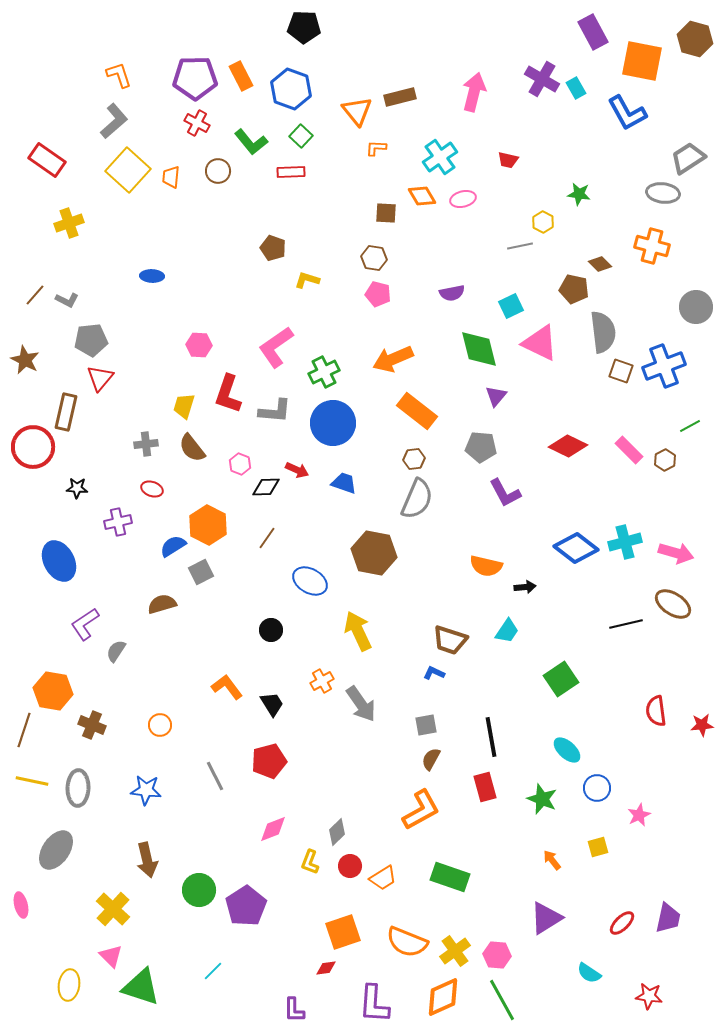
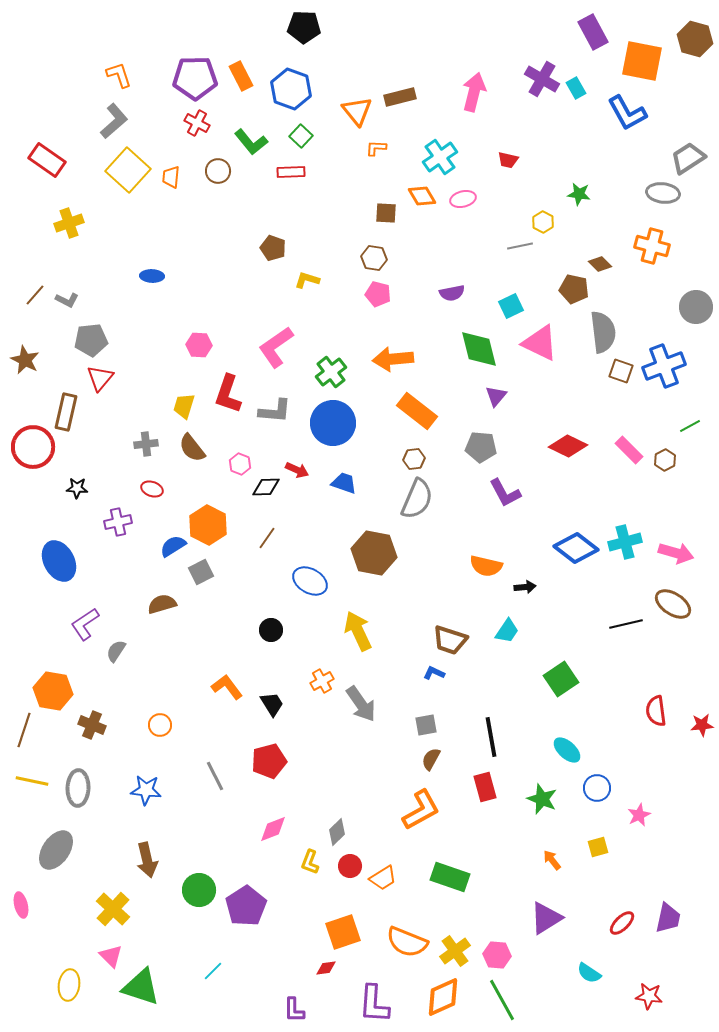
orange arrow at (393, 359): rotated 18 degrees clockwise
green cross at (324, 372): moved 7 px right; rotated 12 degrees counterclockwise
